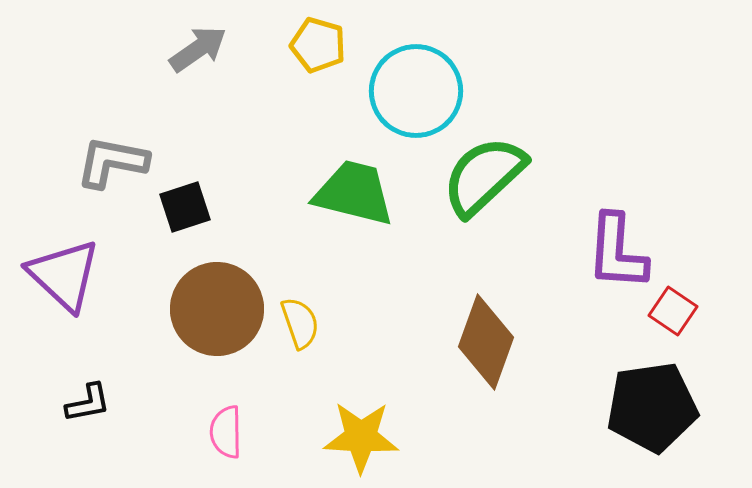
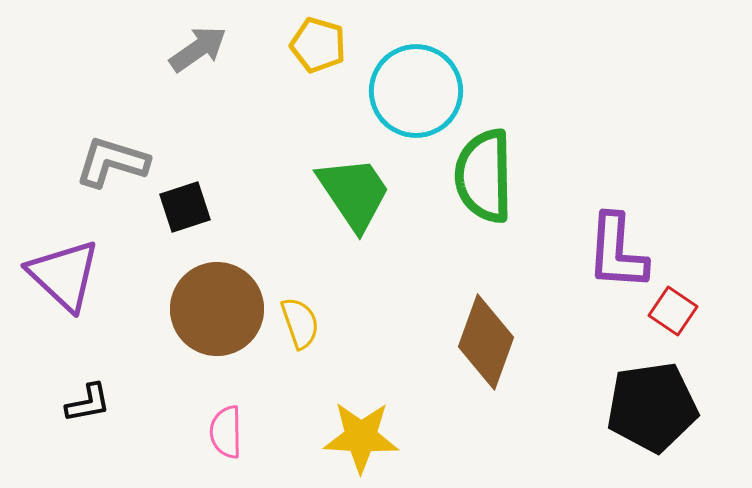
gray L-shape: rotated 6 degrees clockwise
green semicircle: rotated 48 degrees counterclockwise
green trapezoid: rotated 42 degrees clockwise
